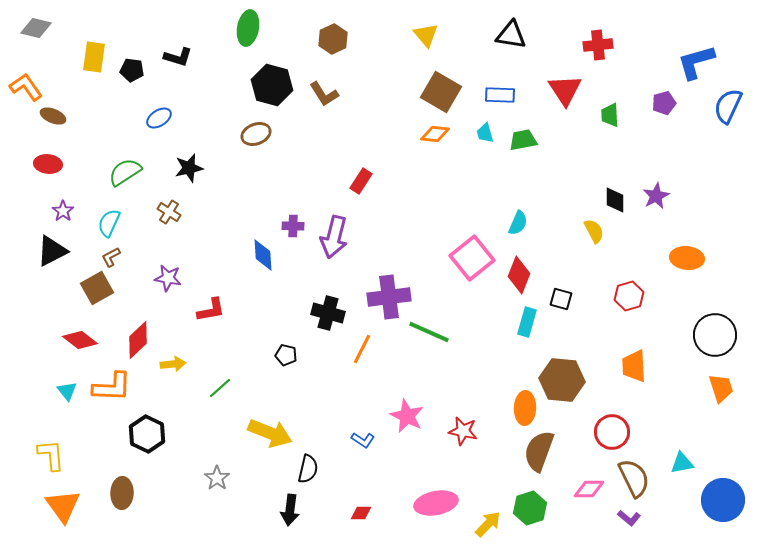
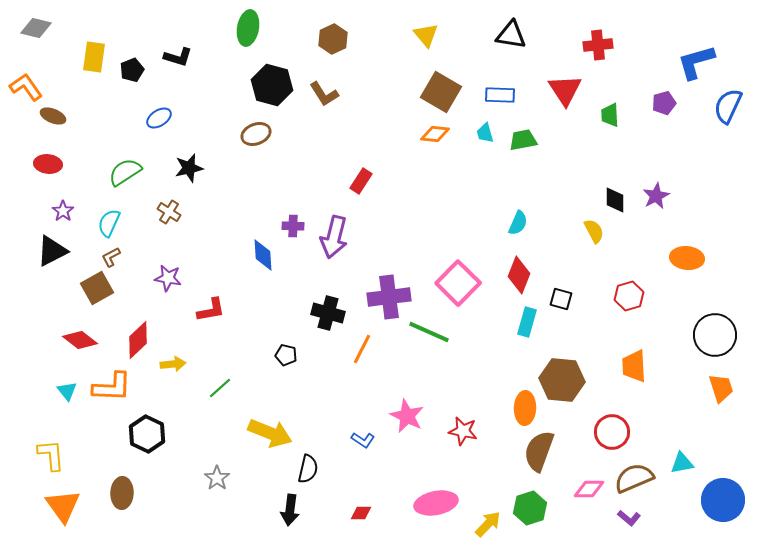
black pentagon at (132, 70): rotated 30 degrees counterclockwise
pink square at (472, 258): moved 14 px left, 25 px down; rotated 6 degrees counterclockwise
brown semicircle at (634, 478): rotated 87 degrees counterclockwise
